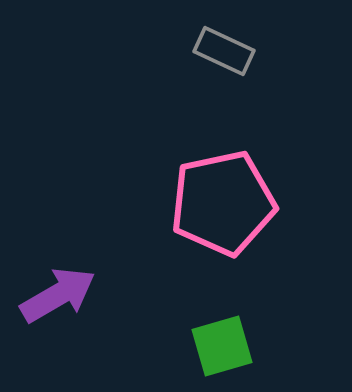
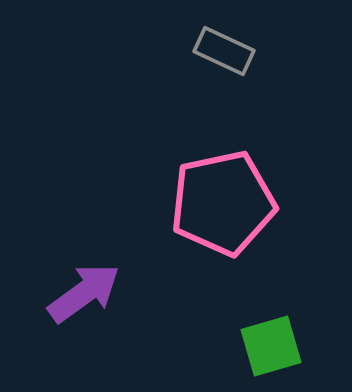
purple arrow: moved 26 px right, 2 px up; rotated 6 degrees counterclockwise
green square: moved 49 px right
